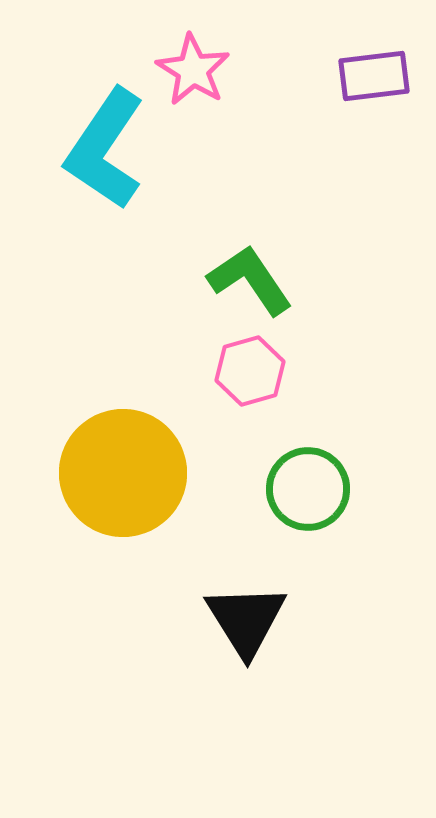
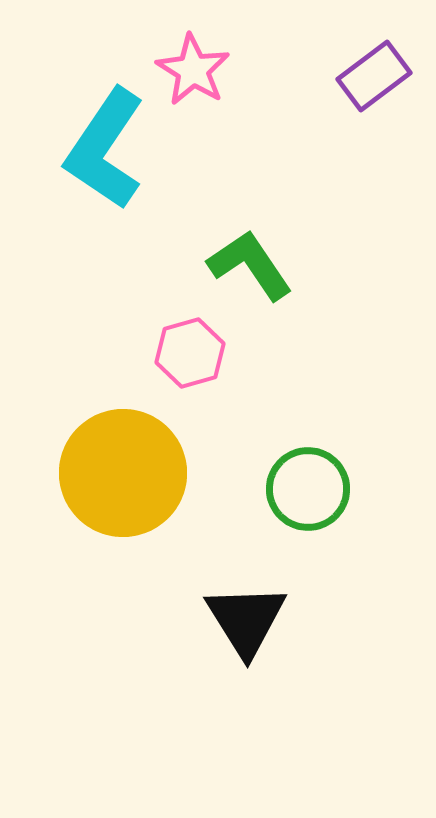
purple rectangle: rotated 30 degrees counterclockwise
green L-shape: moved 15 px up
pink hexagon: moved 60 px left, 18 px up
